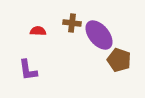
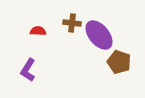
brown pentagon: moved 2 px down
purple L-shape: rotated 40 degrees clockwise
